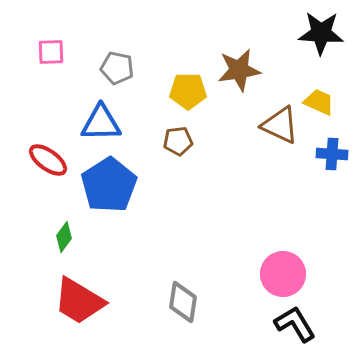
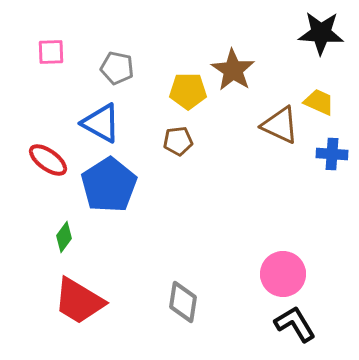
brown star: moved 6 px left; rotated 30 degrees counterclockwise
blue triangle: rotated 30 degrees clockwise
